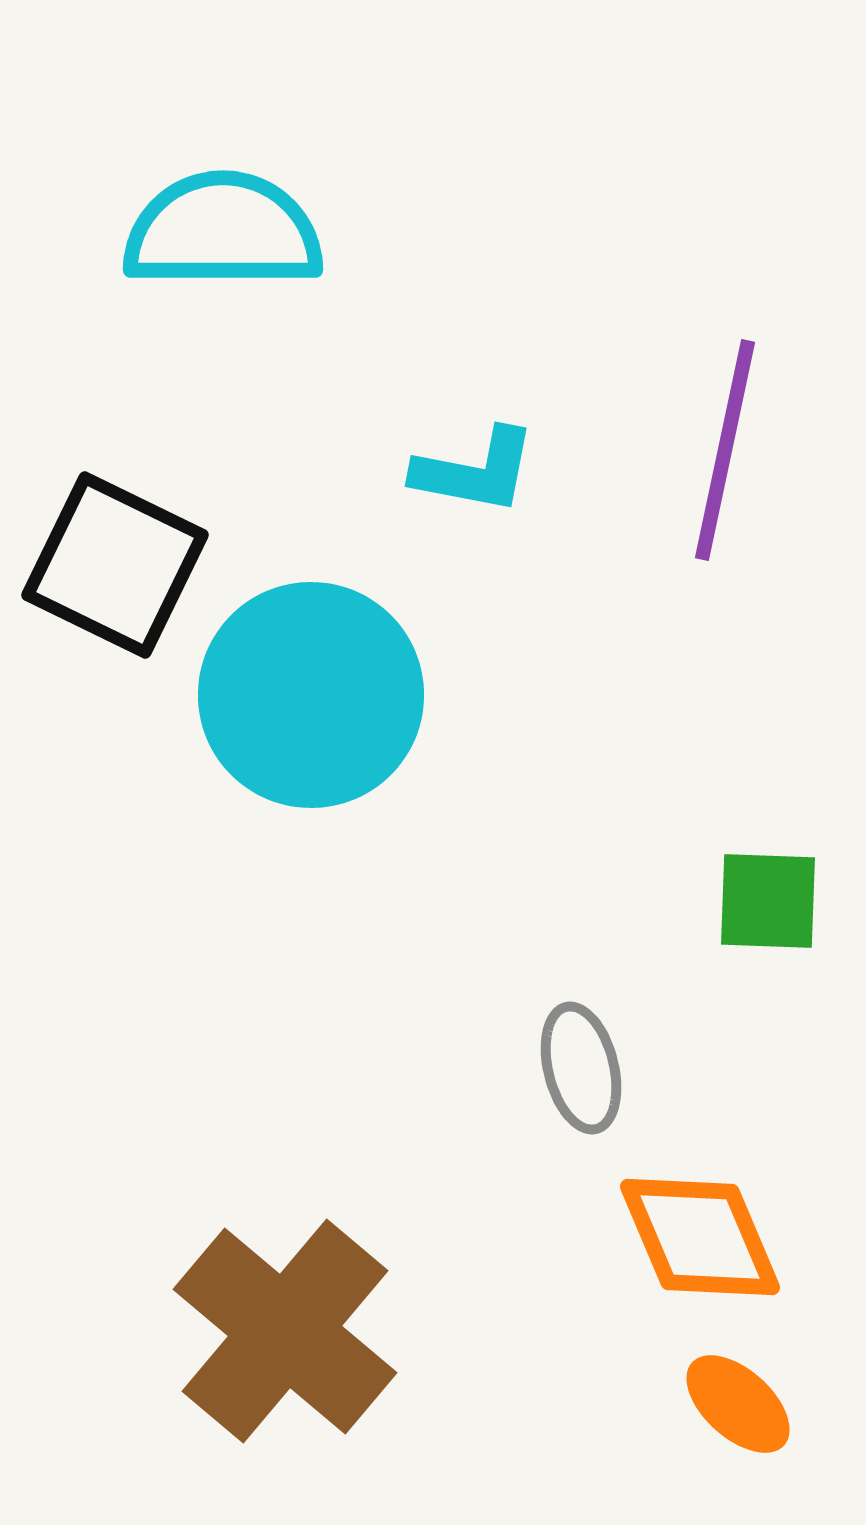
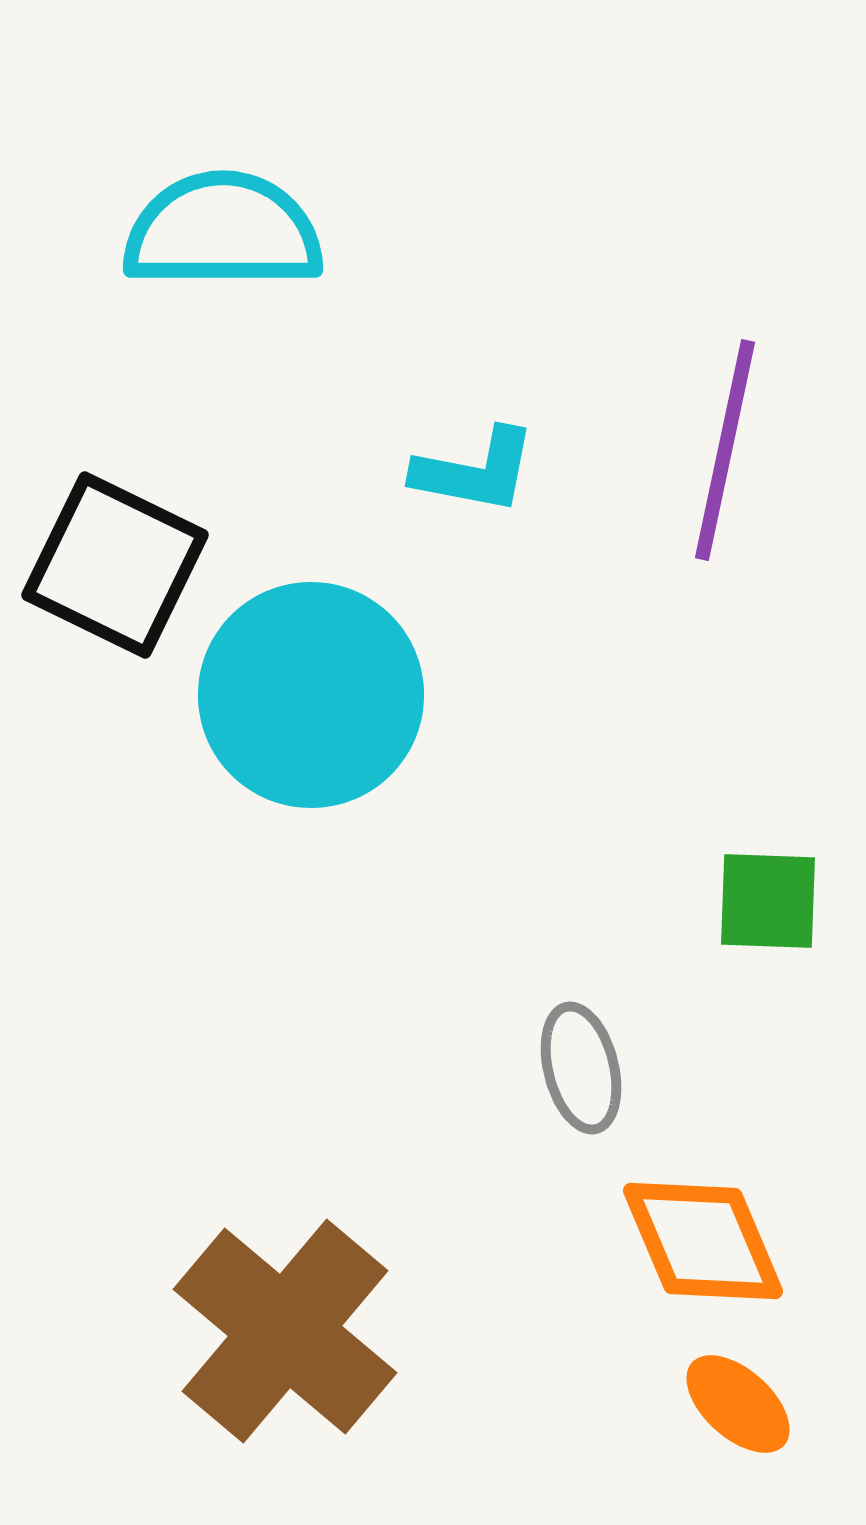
orange diamond: moved 3 px right, 4 px down
